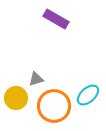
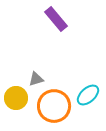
purple rectangle: rotated 20 degrees clockwise
